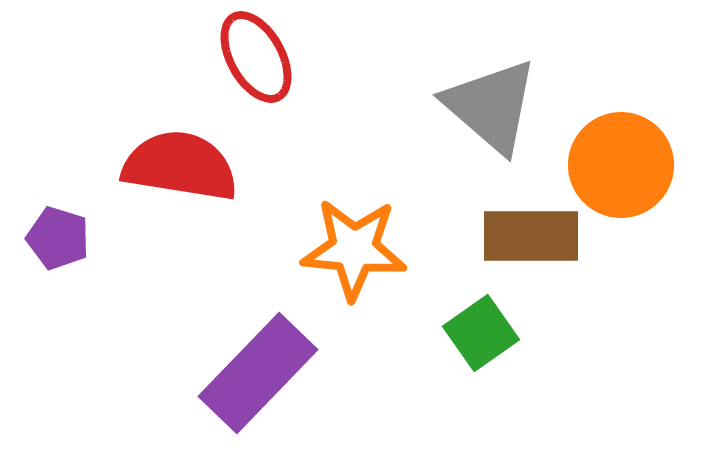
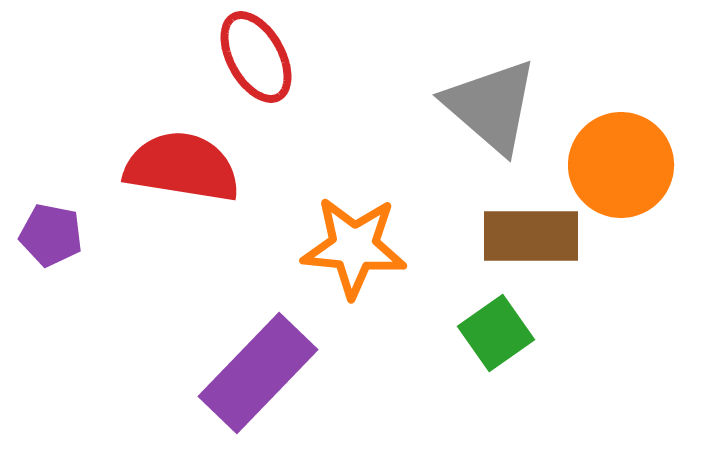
red semicircle: moved 2 px right, 1 px down
purple pentagon: moved 7 px left, 3 px up; rotated 6 degrees counterclockwise
orange star: moved 2 px up
green square: moved 15 px right
